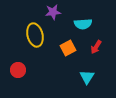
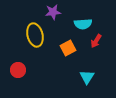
red arrow: moved 6 px up
